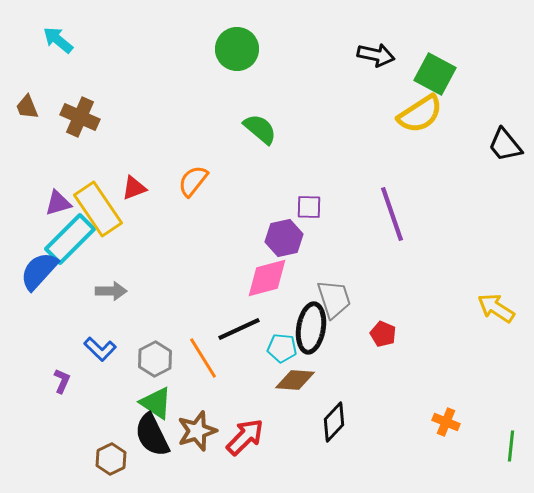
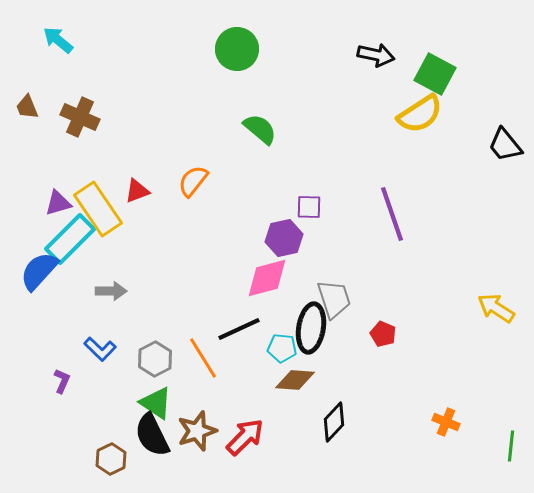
red triangle: moved 3 px right, 3 px down
